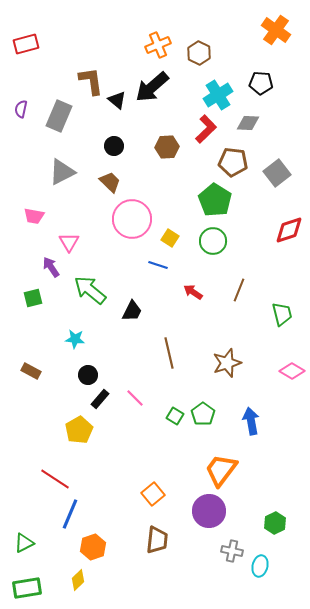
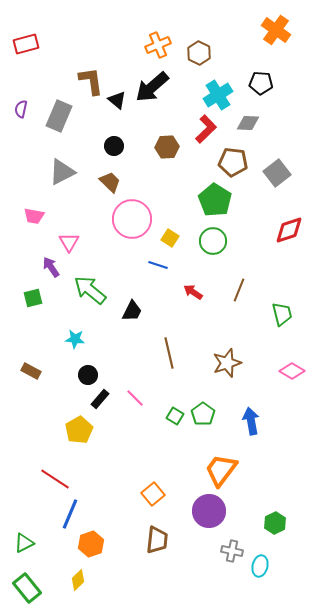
orange hexagon at (93, 547): moved 2 px left, 3 px up
green rectangle at (27, 588): rotated 60 degrees clockwise
